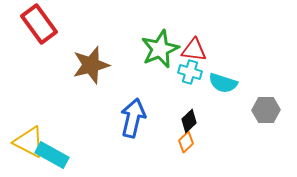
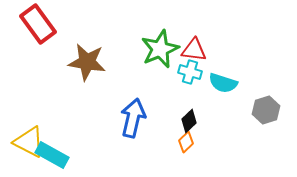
red rectangle: moved 1 px left
brown star: moved 4 px left, 3 px up; rotated 24 degrees clockwise
gray hexagon: rotated 16 degrees counterclockwise
